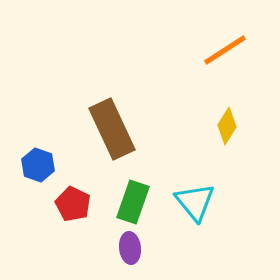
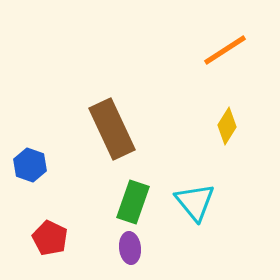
blue hexagon: moved 8 px left
red pentagon: moved 23 px left, 34 px down
